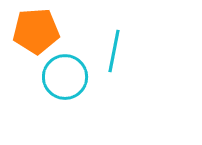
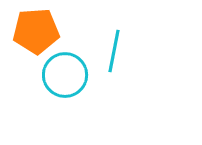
cyan circle: moved 2 px up
